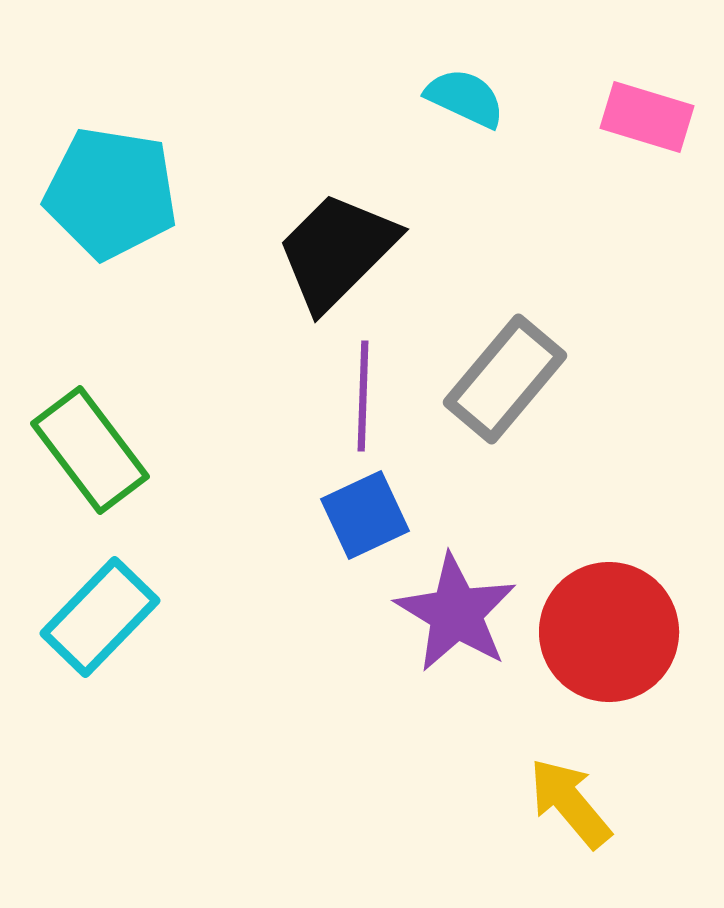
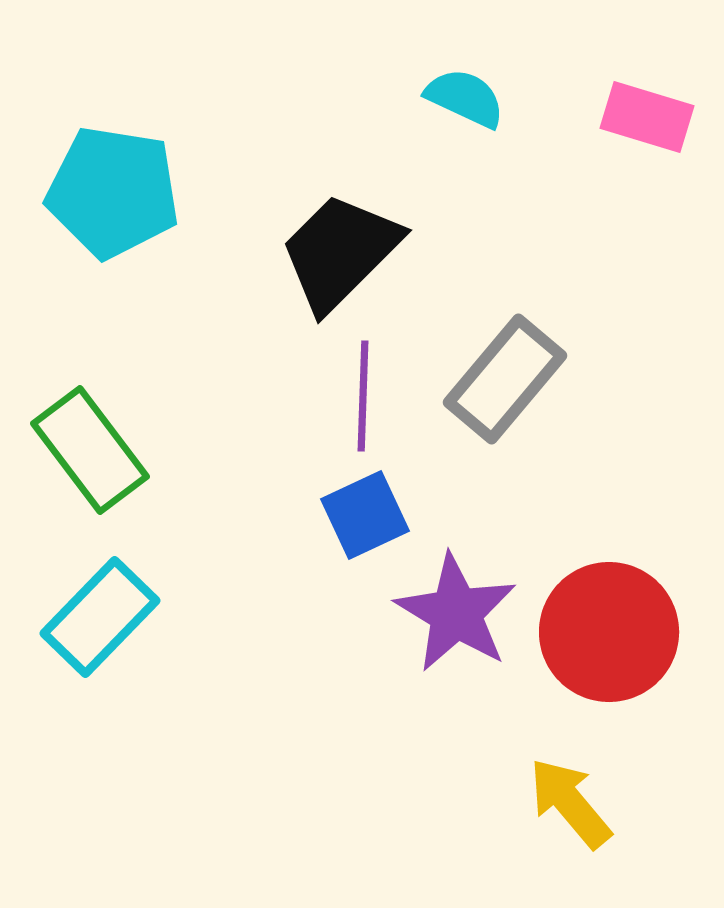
cyan pentagon: moved 2 px right, 1 px up
black trapezoid: moved 3 px right, 1 px down
